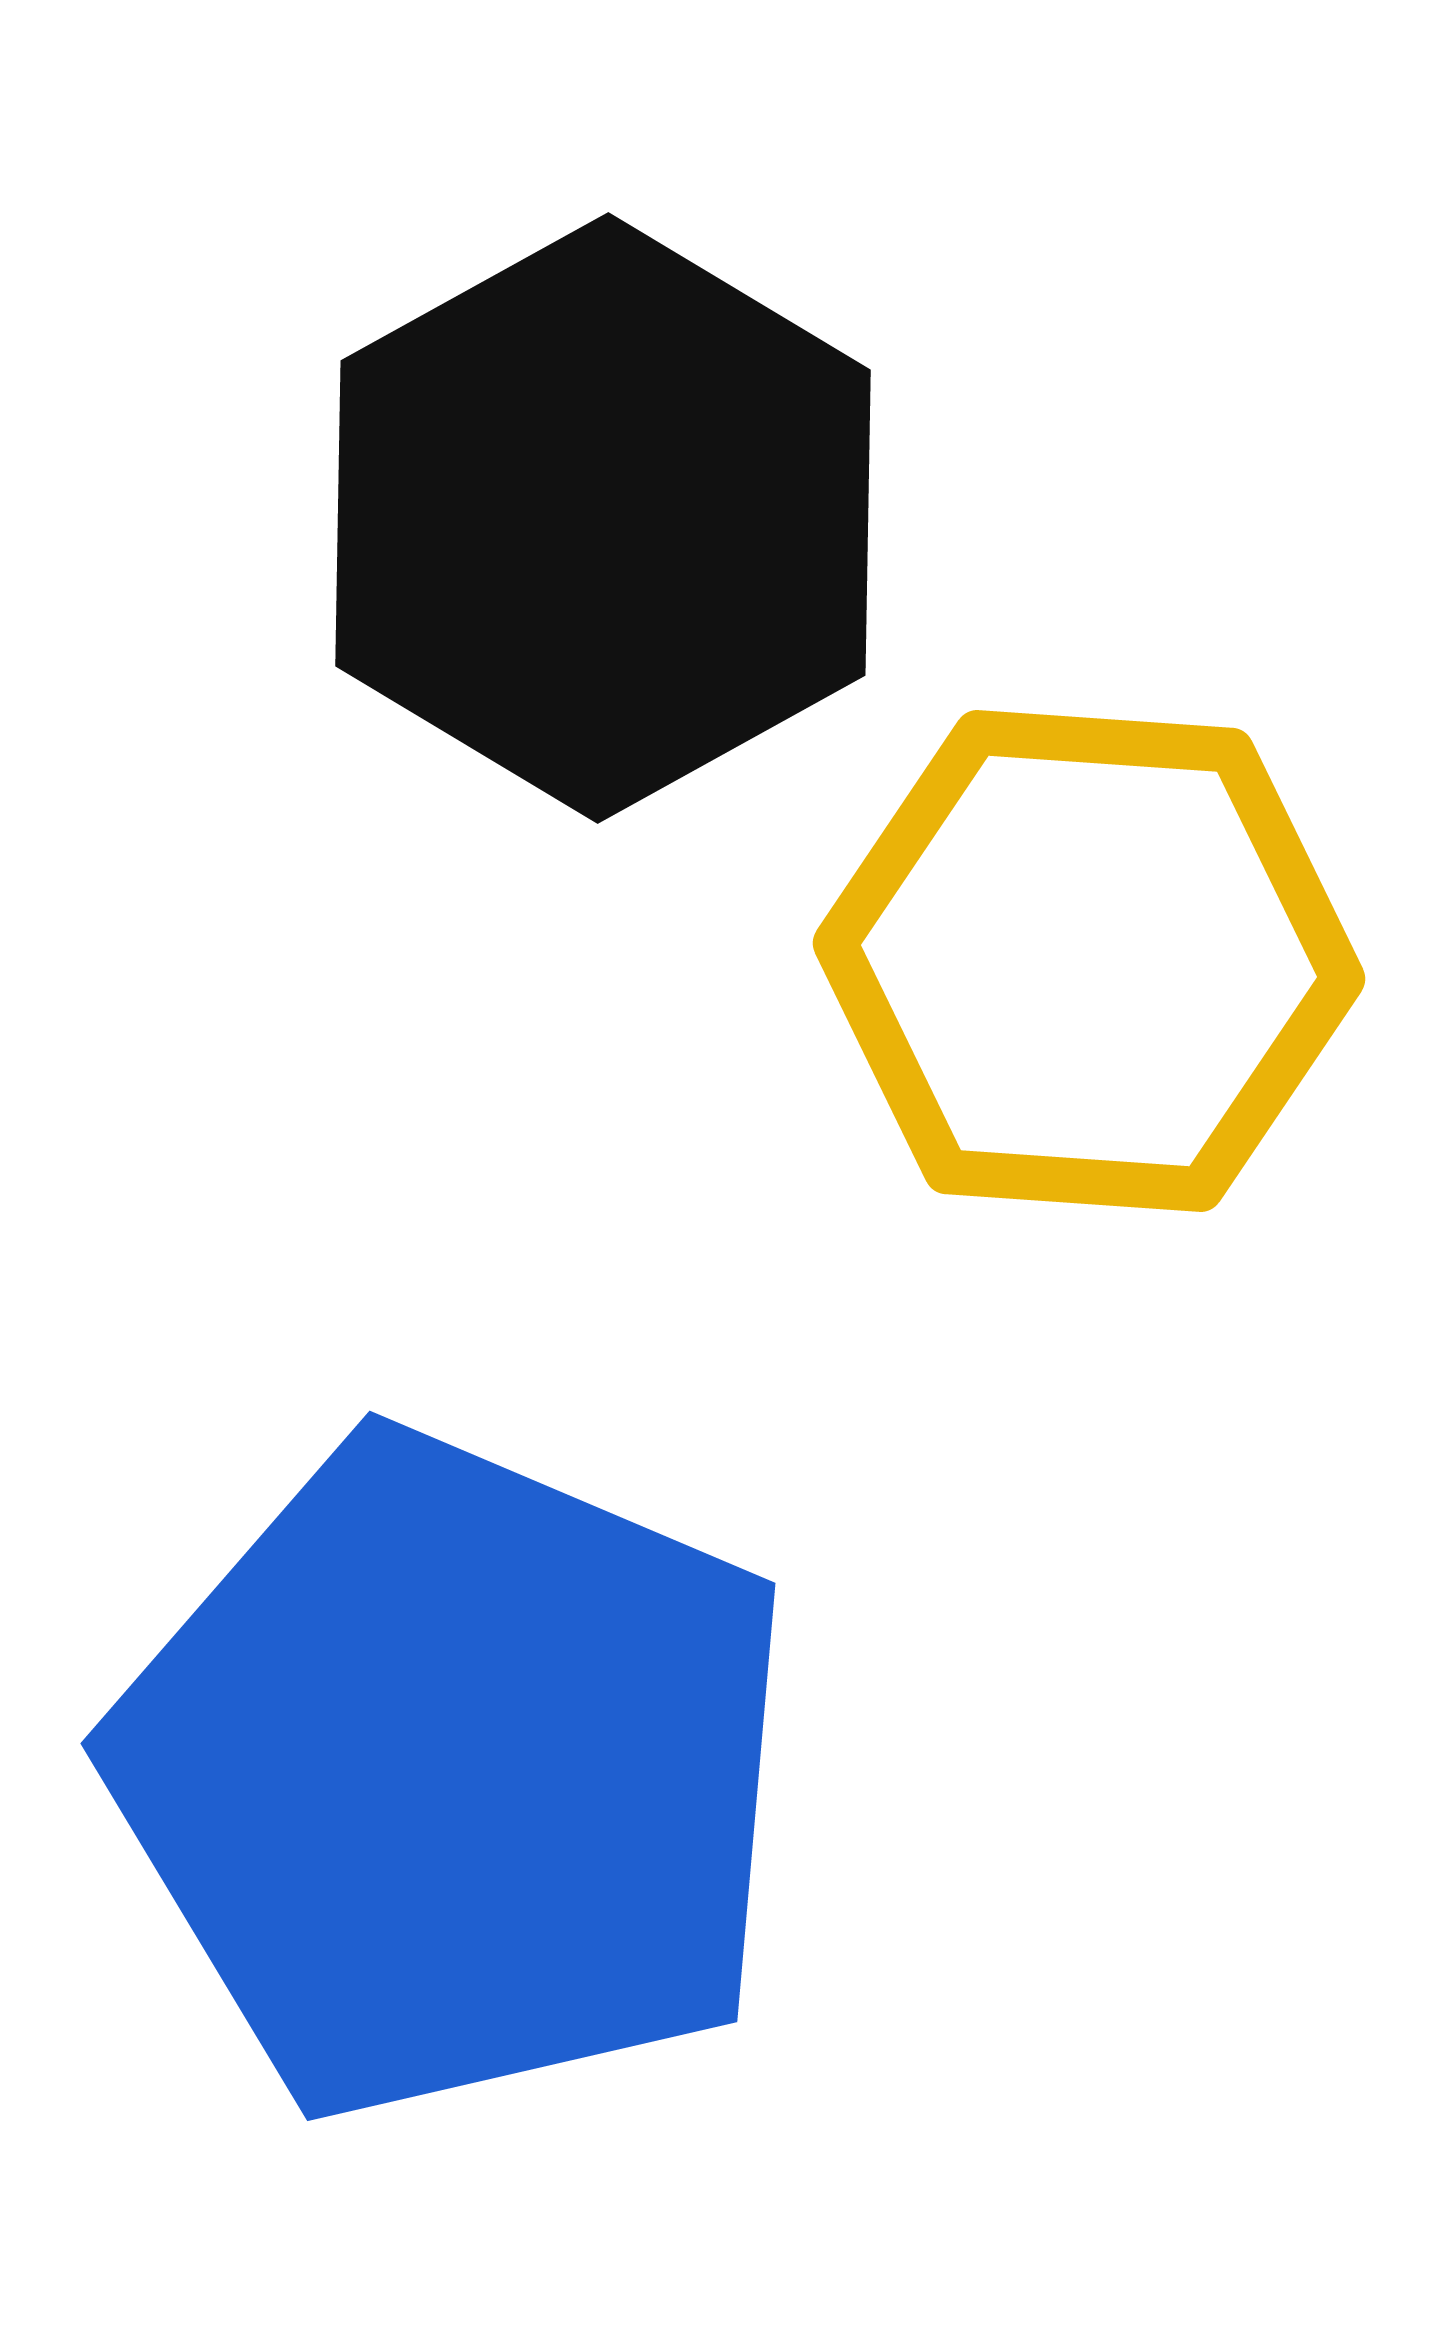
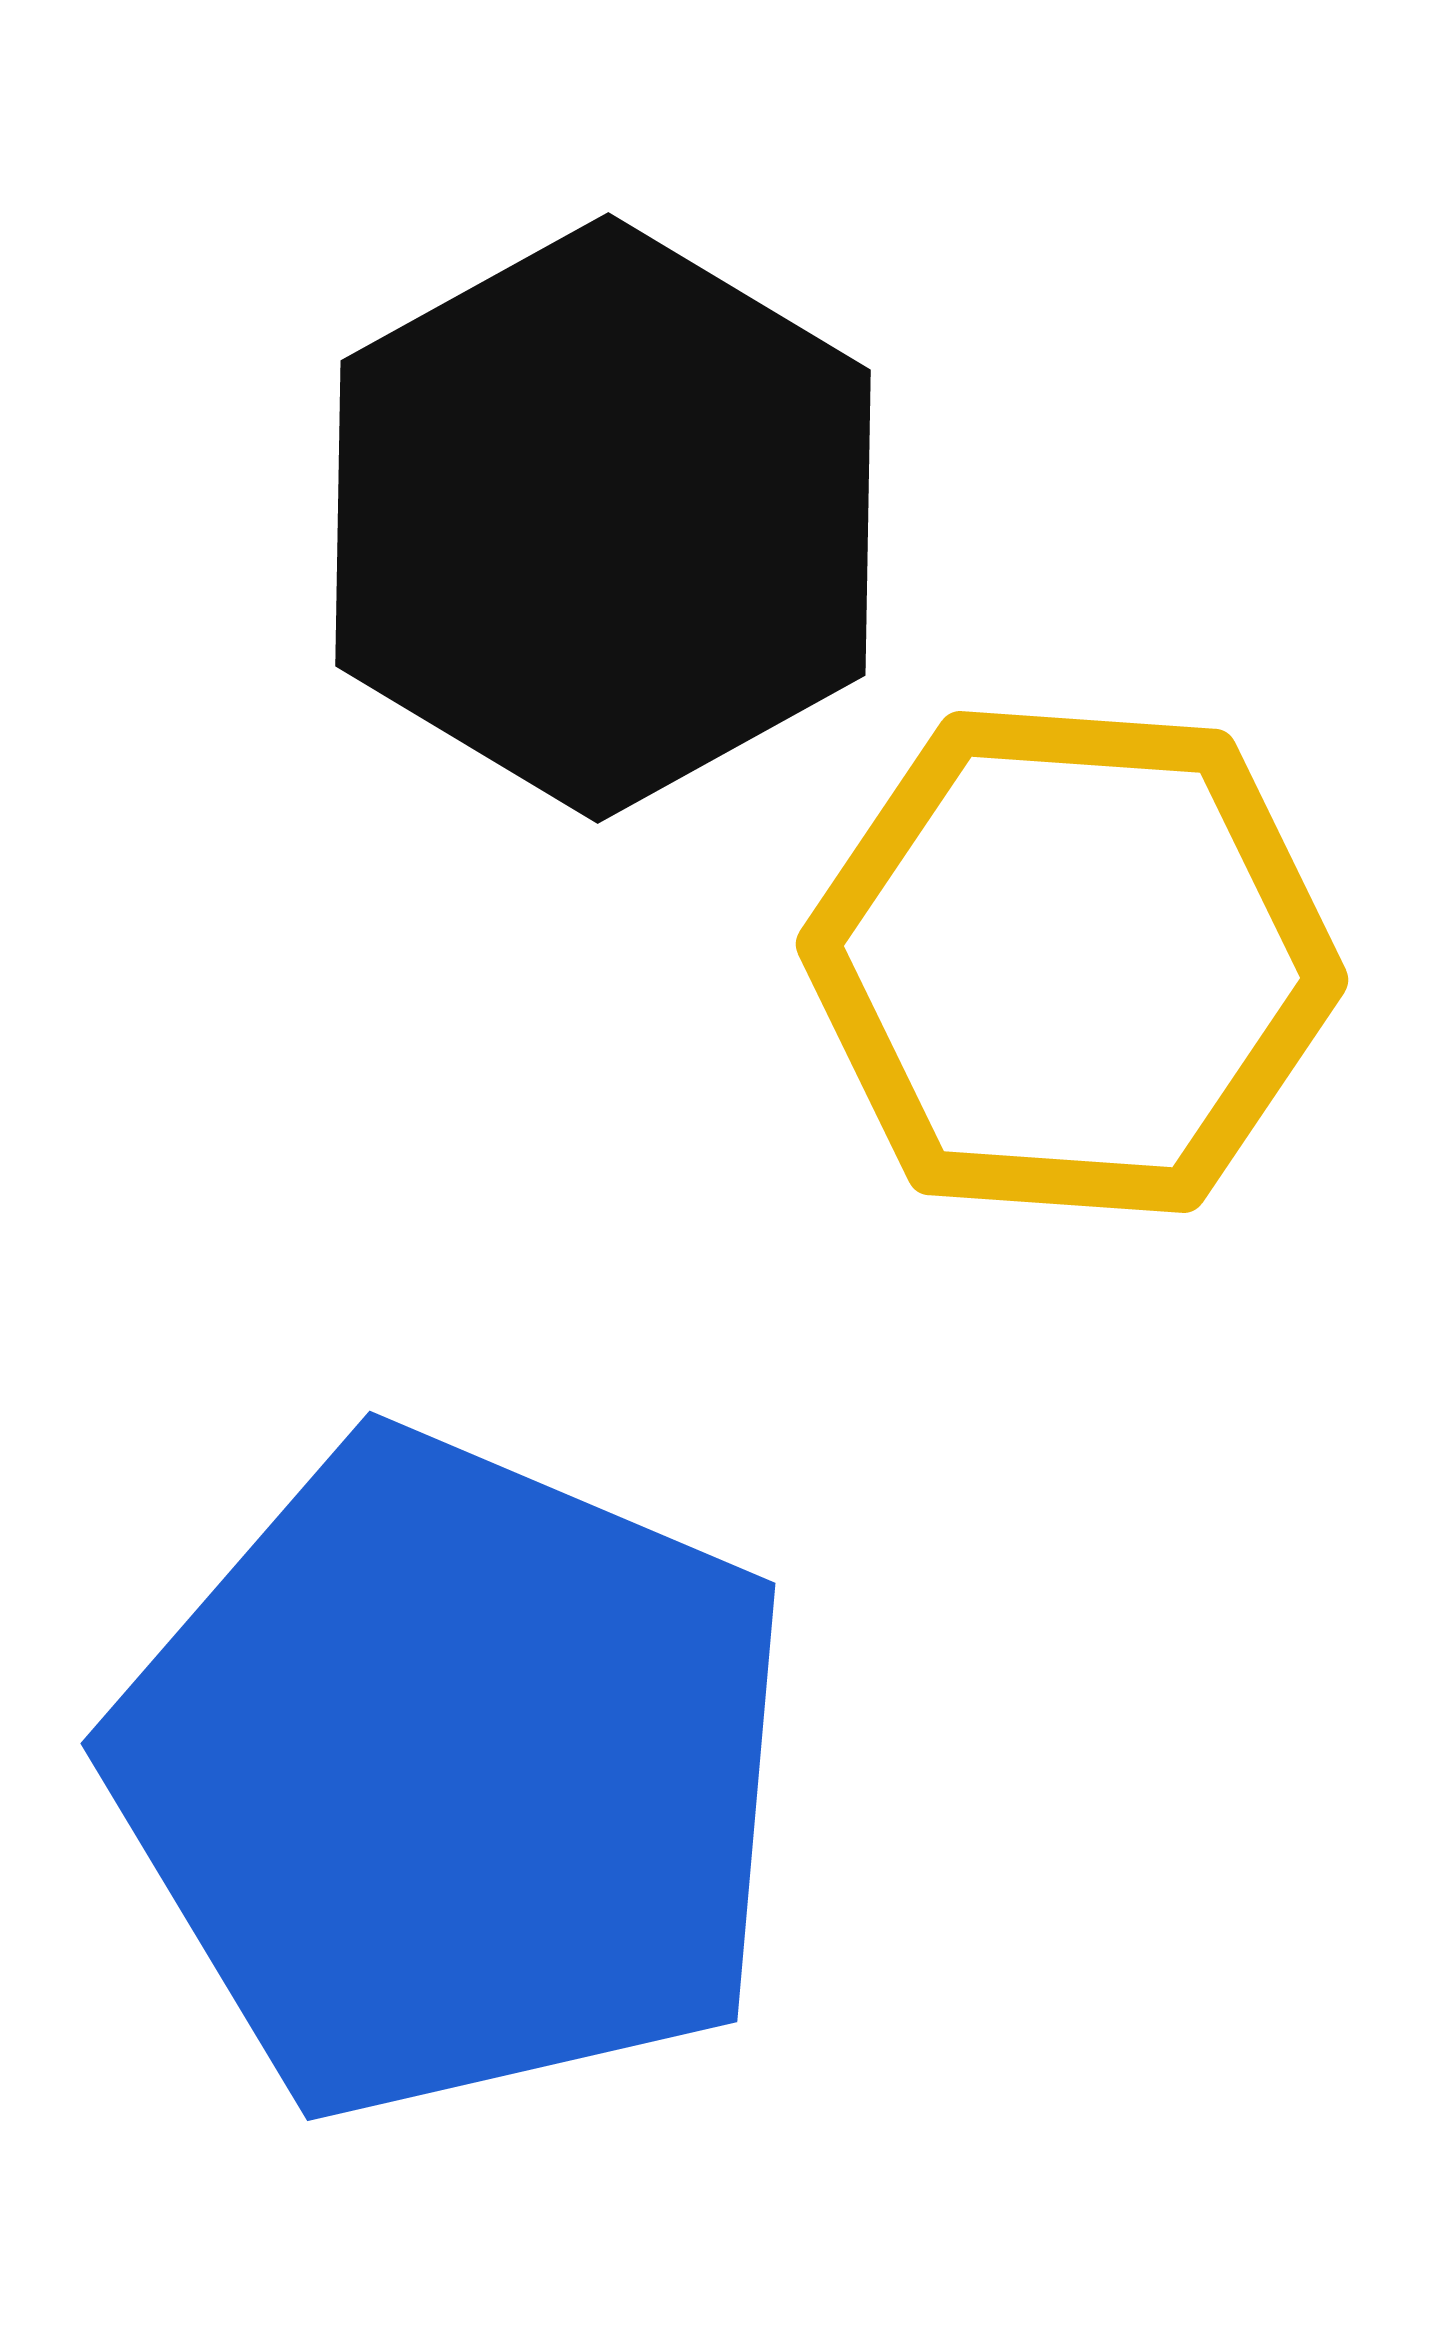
yellow hexagon: moved 17 px left, 1 px down
